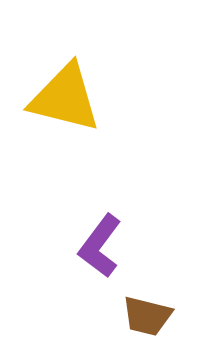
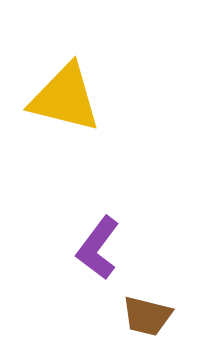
purple L-shape: moved 2 px left, 2 px down
